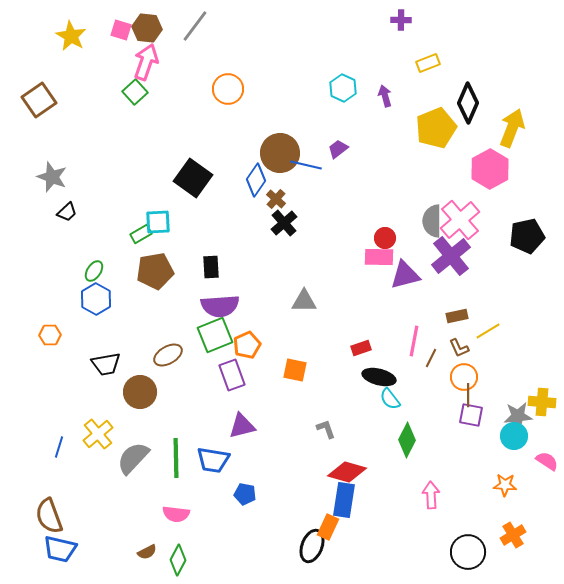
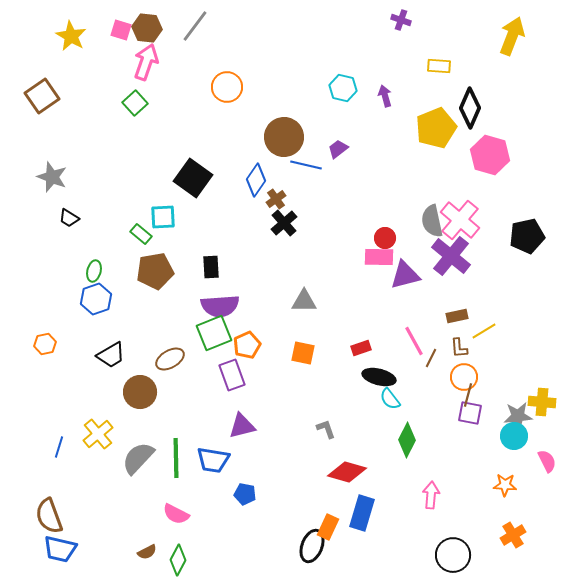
purple cross at (401, 20): rotated 18 degrees clockwise
yellow rectangle at (428, 63): moved 11 px right, 3 px down; rotated 25 degrees clockwise
cyan hexagon at (343, 88): rotated 12 degrees counterclockwise
orange circle at (228, 89): moved 1 px left, 2 px up
green square at (135, 92): moved 11 px down
brown square at (39, 100): moved 3 px right, 4 px up
black diamond at (468, 103): moved 2 px right, 5 px down
yellow arrow at (512, 128): moved 92 px up
brown circle at (280, 153): moved 4 px right, 16 px up
pink hexagon at (490, 169): moved 14 px up; rotated 15 degrees counterclockwise
brown cross at (276, 199): rotated 12 degrees clockwise
black trapezoid at (67, 212): moved 2 px right, 6 px down; rotated 75 degrees clockwise
pink cross at (460, 220): rotated 9 degrees counterclockwise
gray semicircle at (432, 221): rotated 12 degrees counterclockwise
cyan square at (158, 222): moved 5 px right, 5 px up
green rectangle at (141, 234): rotated 70 degrees clockwise
purple cross at (451, 256): rotated 12 degrees counterclockwise
green ellipse at (94, 271): rotated 20 degrees counterclockwise
blue hexagon at (96, 299): rotated 12 degrees clockwise
yellow line at (488, 331): moved 4 px left
orange hexagon at (50, 335): moved 5 px left, 9 px down; rotated 10 degrees counterclockwise
green square at (215, 335): moved 1 px left, 2 px up
pink line at (414, 341): rotated 40 degrees counterclockwise
brown L-shape at (459, 348): rotated 20 degrees clockwise
brown ellipse at (168, 355): moved 2 px right, 4 px down
black trapezoid at (106, 364): moved 5 px right, 9 px up; rotated 20 degrees counterclockwise
orange square at (295, 370): moved 8 px right, 17 px up
brown line at (468, 395): rotated 15 degrees clockwise
purple square at (471, 415): moved 1 px left, 2 px up
gray semicircle at (133, 458): moved 5 px right
pink semicircle at (547, 461): rotated 30 degrees clockwise
pink arrow at (431, 495): rotated 8 degrees clockwise
blue rectangle at (344, 500): moved 18 px right, 13 px down; rotated 8 degrees clockwise
pink semicircle at (176, 514): rotated 20 degrees clockwise
black circle at (468, 552): moved 15 px left, 3 px down
